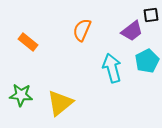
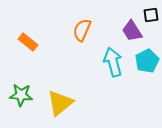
purple trapezoid: rotated 95 degrees clockwise
cyan arrow: moved 1 px right, 6 px up
